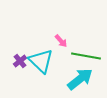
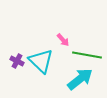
pink arrow: moved 2 px right, 1 px up
green line: moved 1 px right, 1 px up
purple cross: moved 3 px left; rotated 24 degrees counterclockwise
